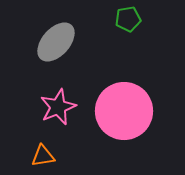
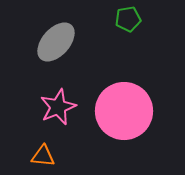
orange triangle: rotated 15 degrees clockwise
